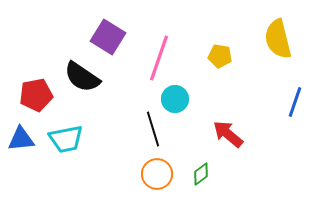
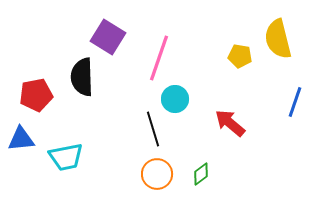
yellow pentagon: moved 20 px right
black semicircle: rotated 54 degrees clockwise
red arrow: moved 2 px right, 11 px up
cyan trapezoid: moved 18 px down
